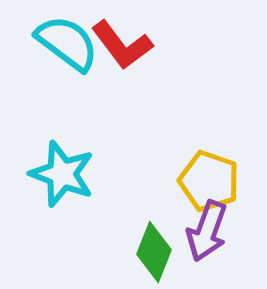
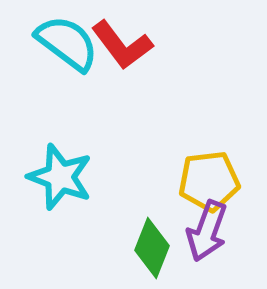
cyan star: moved 2 px left, 3 px down
yellow pentagon: rotated 26 degrees counterclockwise
green diamond: moved 2 px left, 4 px up
